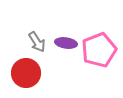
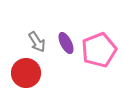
purple ellipse: rotated 55 degrees clockwise
